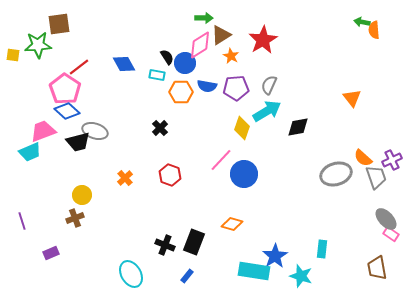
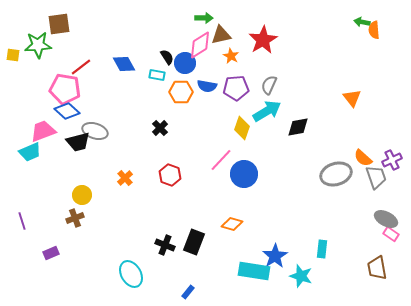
brown triangle at (221, 35): rotated 20 degrees clockwise
red line at (79, 67): moved 2 px right
pink pentagon at (65, 89): rotated 24 degrees counterclockwise
gray ellipse at (386, 219): rotated 20 degrees counterclockwise
blue rectangle at (187, 276): moved 1 px right, 16 px down
